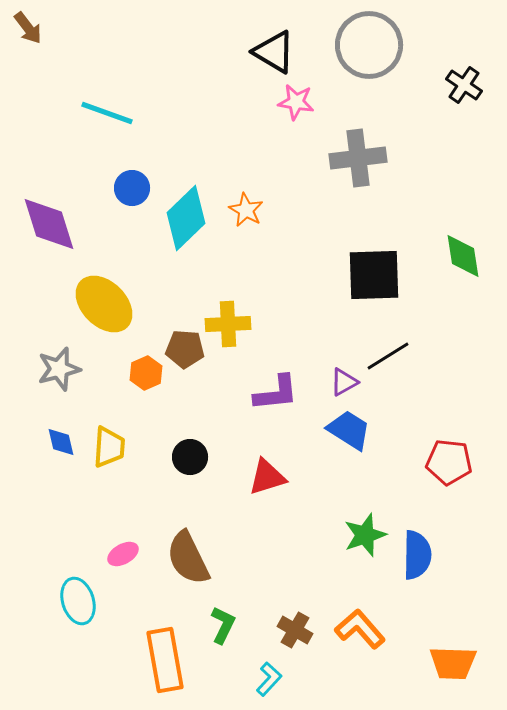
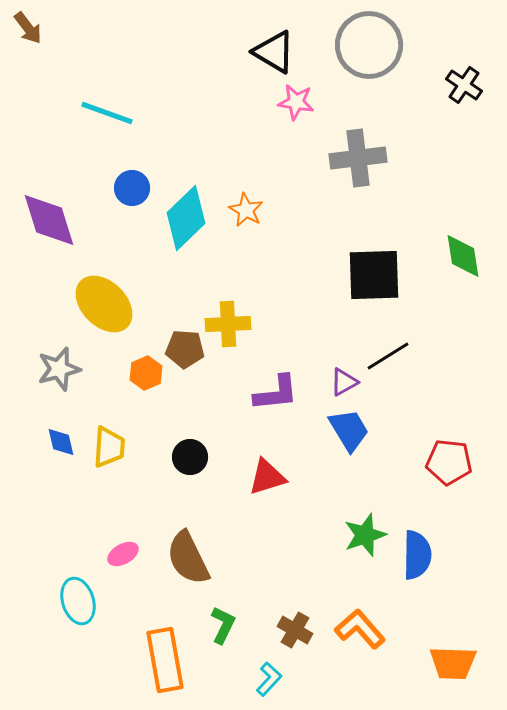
purple diamond: moved 4 px up
blue trapezoid: rotated 27 degrees clockwise
